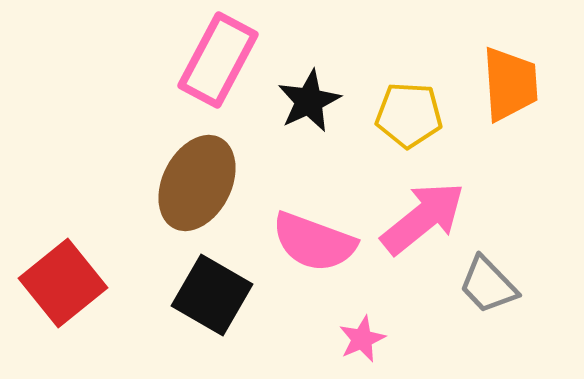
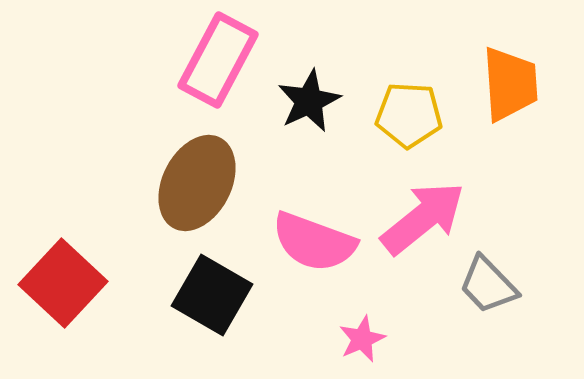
red square: rotated 8 degrees counterclockwise
